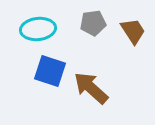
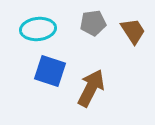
brown arrow: rotated 75 degrees clockwise
